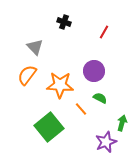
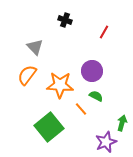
black cross: moved 1 px right, 2 px up
purple circle: moved 2 px left
green semicircle: moved 4 px left, 2 px up
